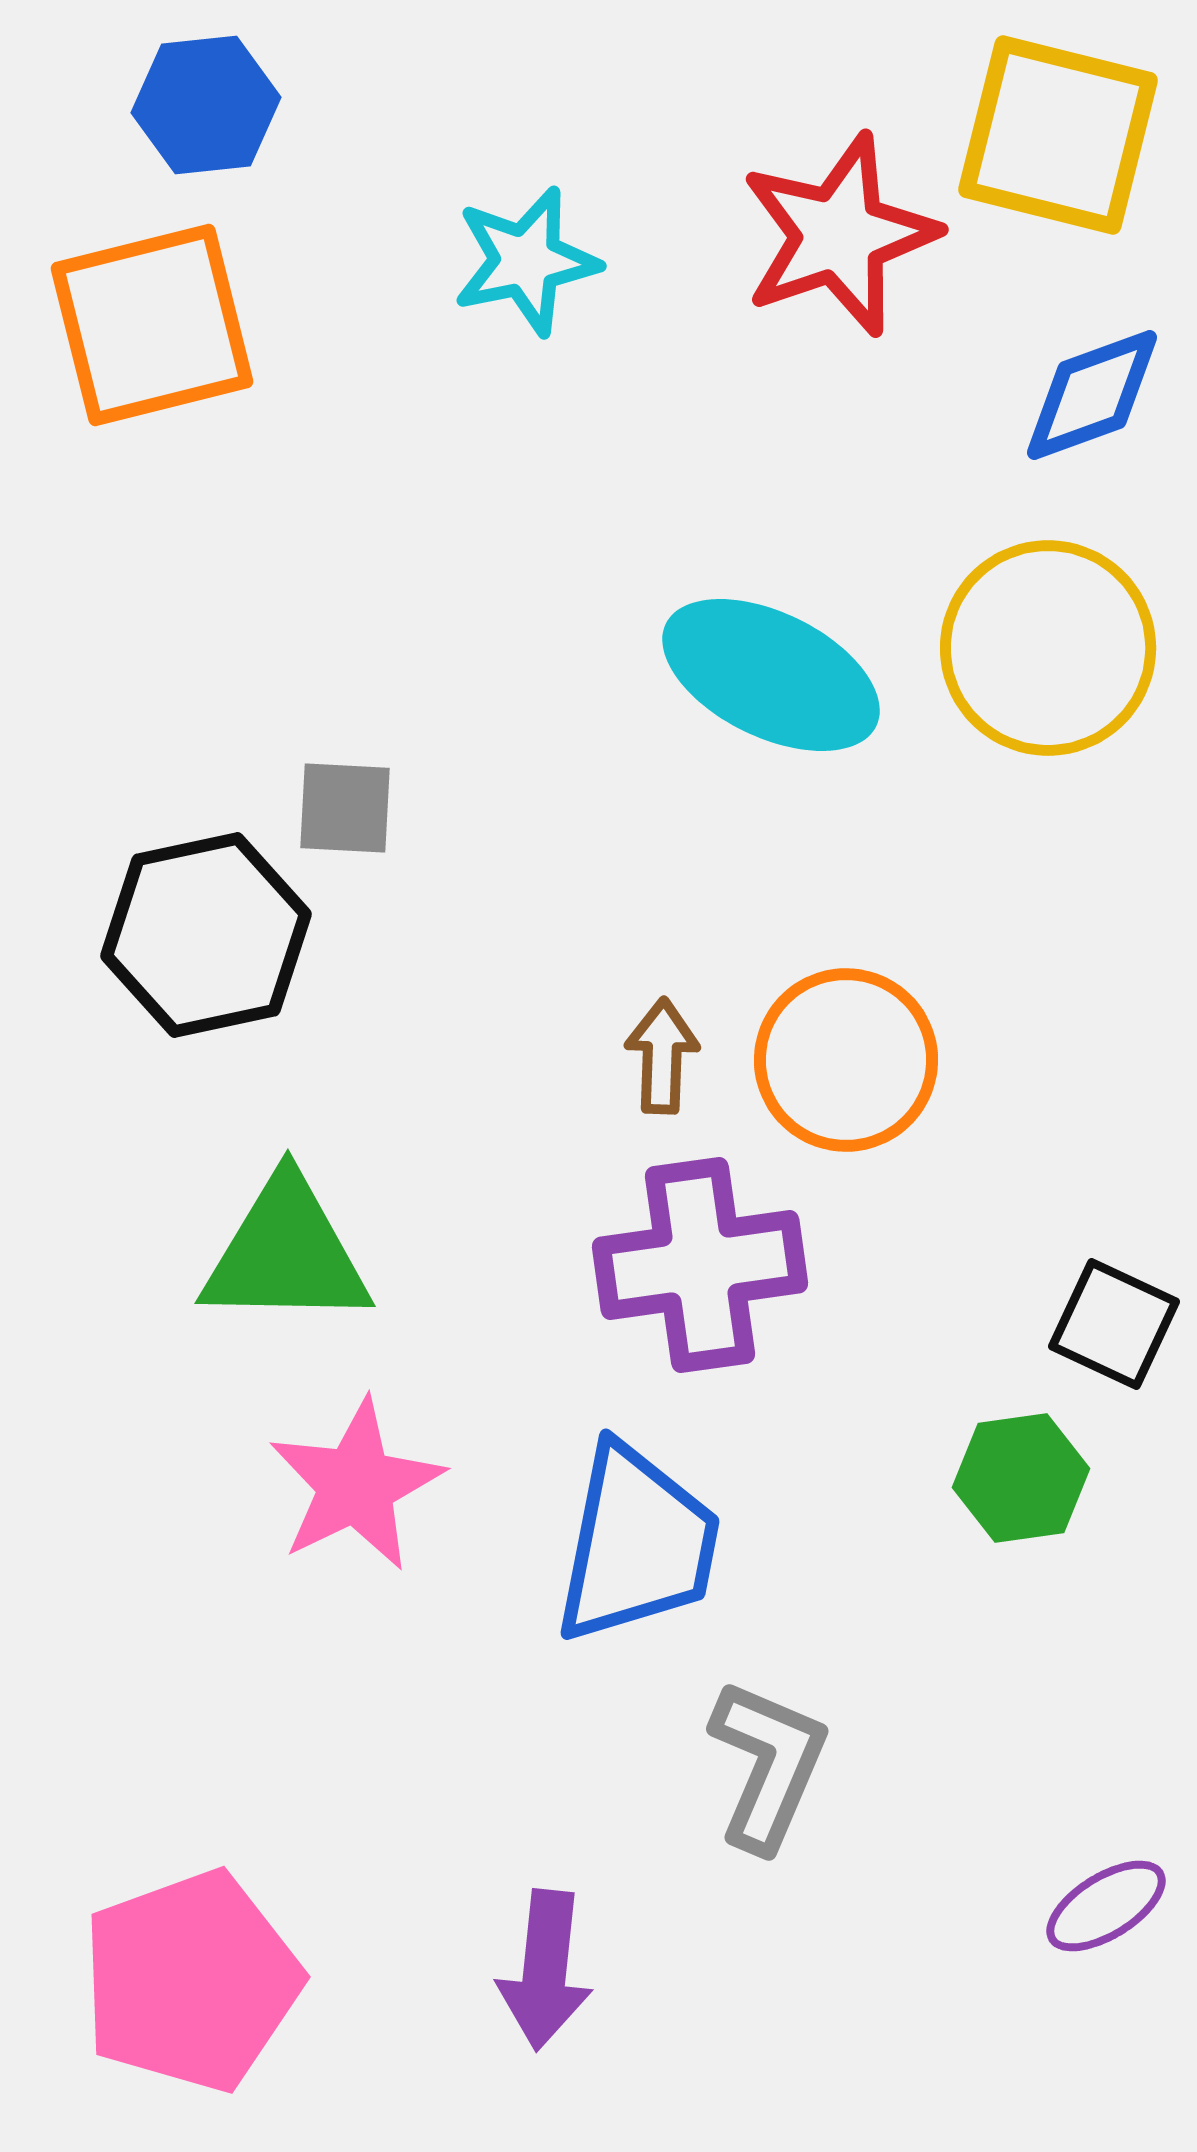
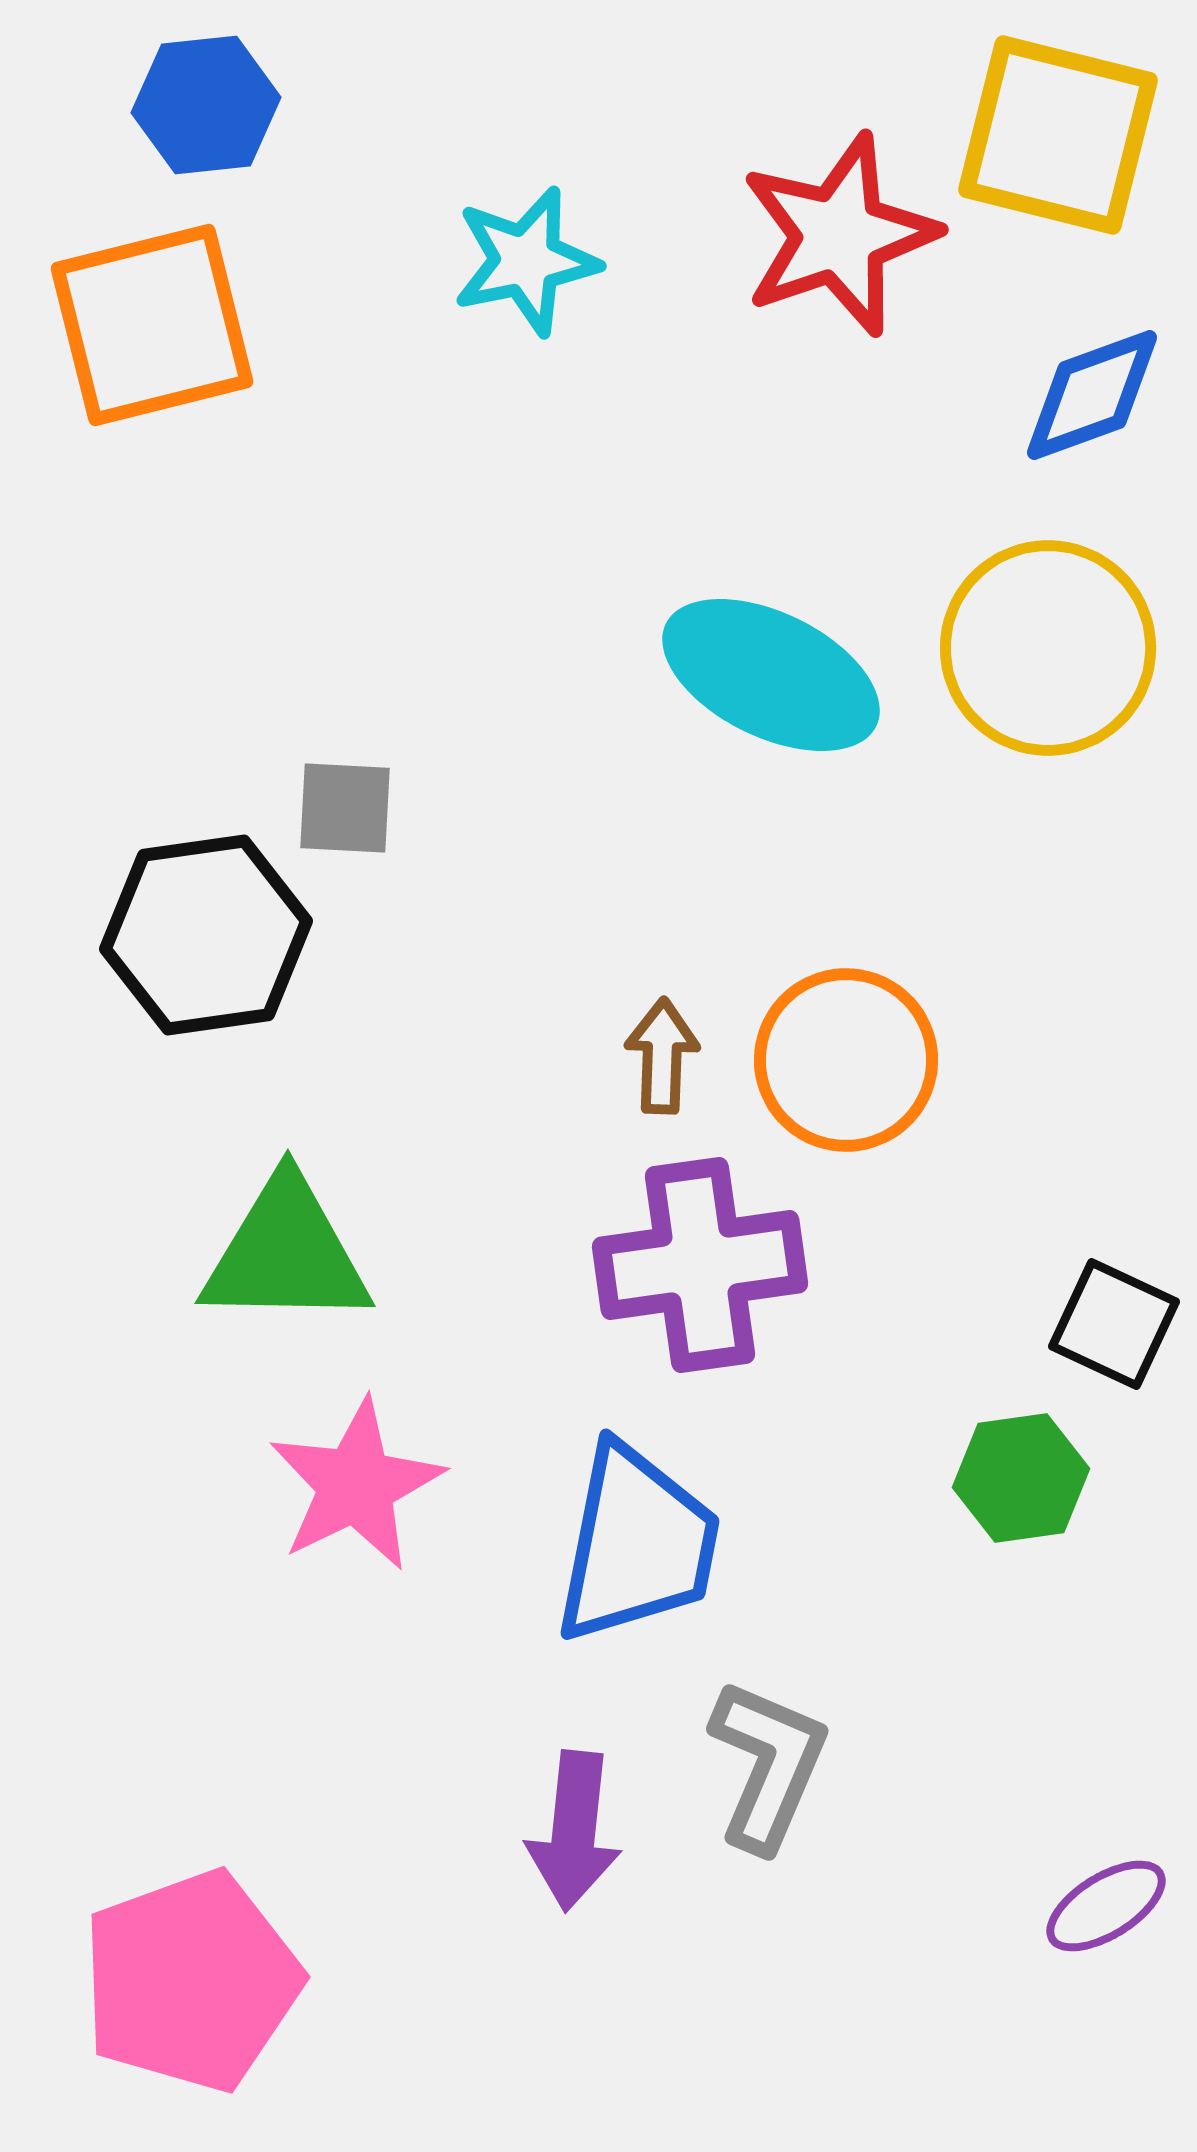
black hexagon: rotated 4 degrees clockwise
purple arrow: moved 29 px right, 139 px up
